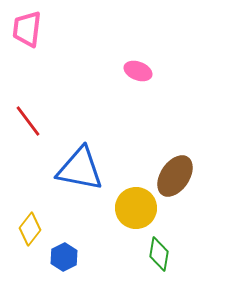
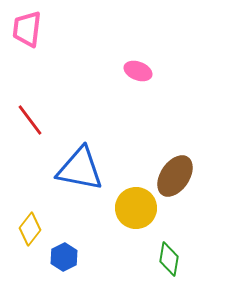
red line: moved 2 px right, 1 px up
green diamond: moved 10 px right, 5 px down
